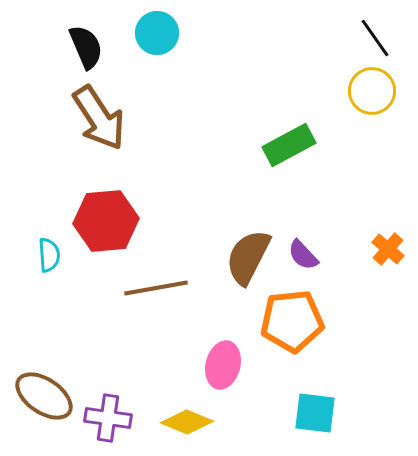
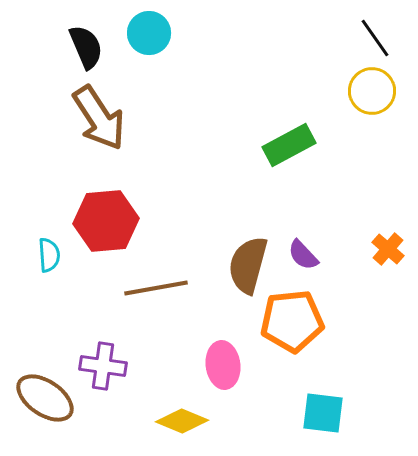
cyan circle: moved 8 px left
brown semicircle: moved 8 px down; rotated 12 degrees counterclockwise
pink ellipse: rotated 21 degrees counterclockwise
brown ellipse: moved 1 px right, 2 px down
cyan square: moved 8 px right
purple cross: moved 5 px left, 52 px up
yellow diamond: moved 5 px left, 1 px up
